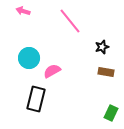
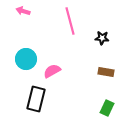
pink line: rotated 24 degrees clockwise
black star: moved 9 px up; rotated 24 degrees clockwise
cyan circle: moved 3 px left, 1 px down
green rectangle: moved 4 px left, 5 px up
